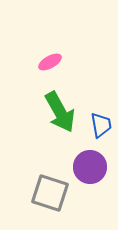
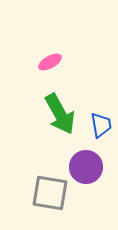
green arrow: moved 2 px down
purple circle: moved 4 px left
gray square: rotated 9 degrees counterclockwise
